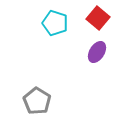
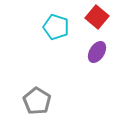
red square: moved 1 px left, 1 px up
cyan pentagon: moved 1 px right, 4 px down
